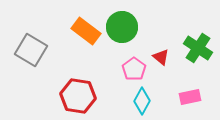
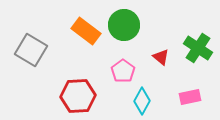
green circle: moved 2 px right, 2 px up
pink pentagon: moved 11 px left, 2 px down
red hexagon: rotated 12 degrees counterclockwise
